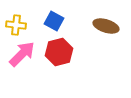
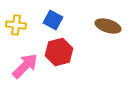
blue square: moved 1 px left, 1 px up
brown ellipse: moved 2 px right
pink arrow: moved 3 px right, 12 px down
